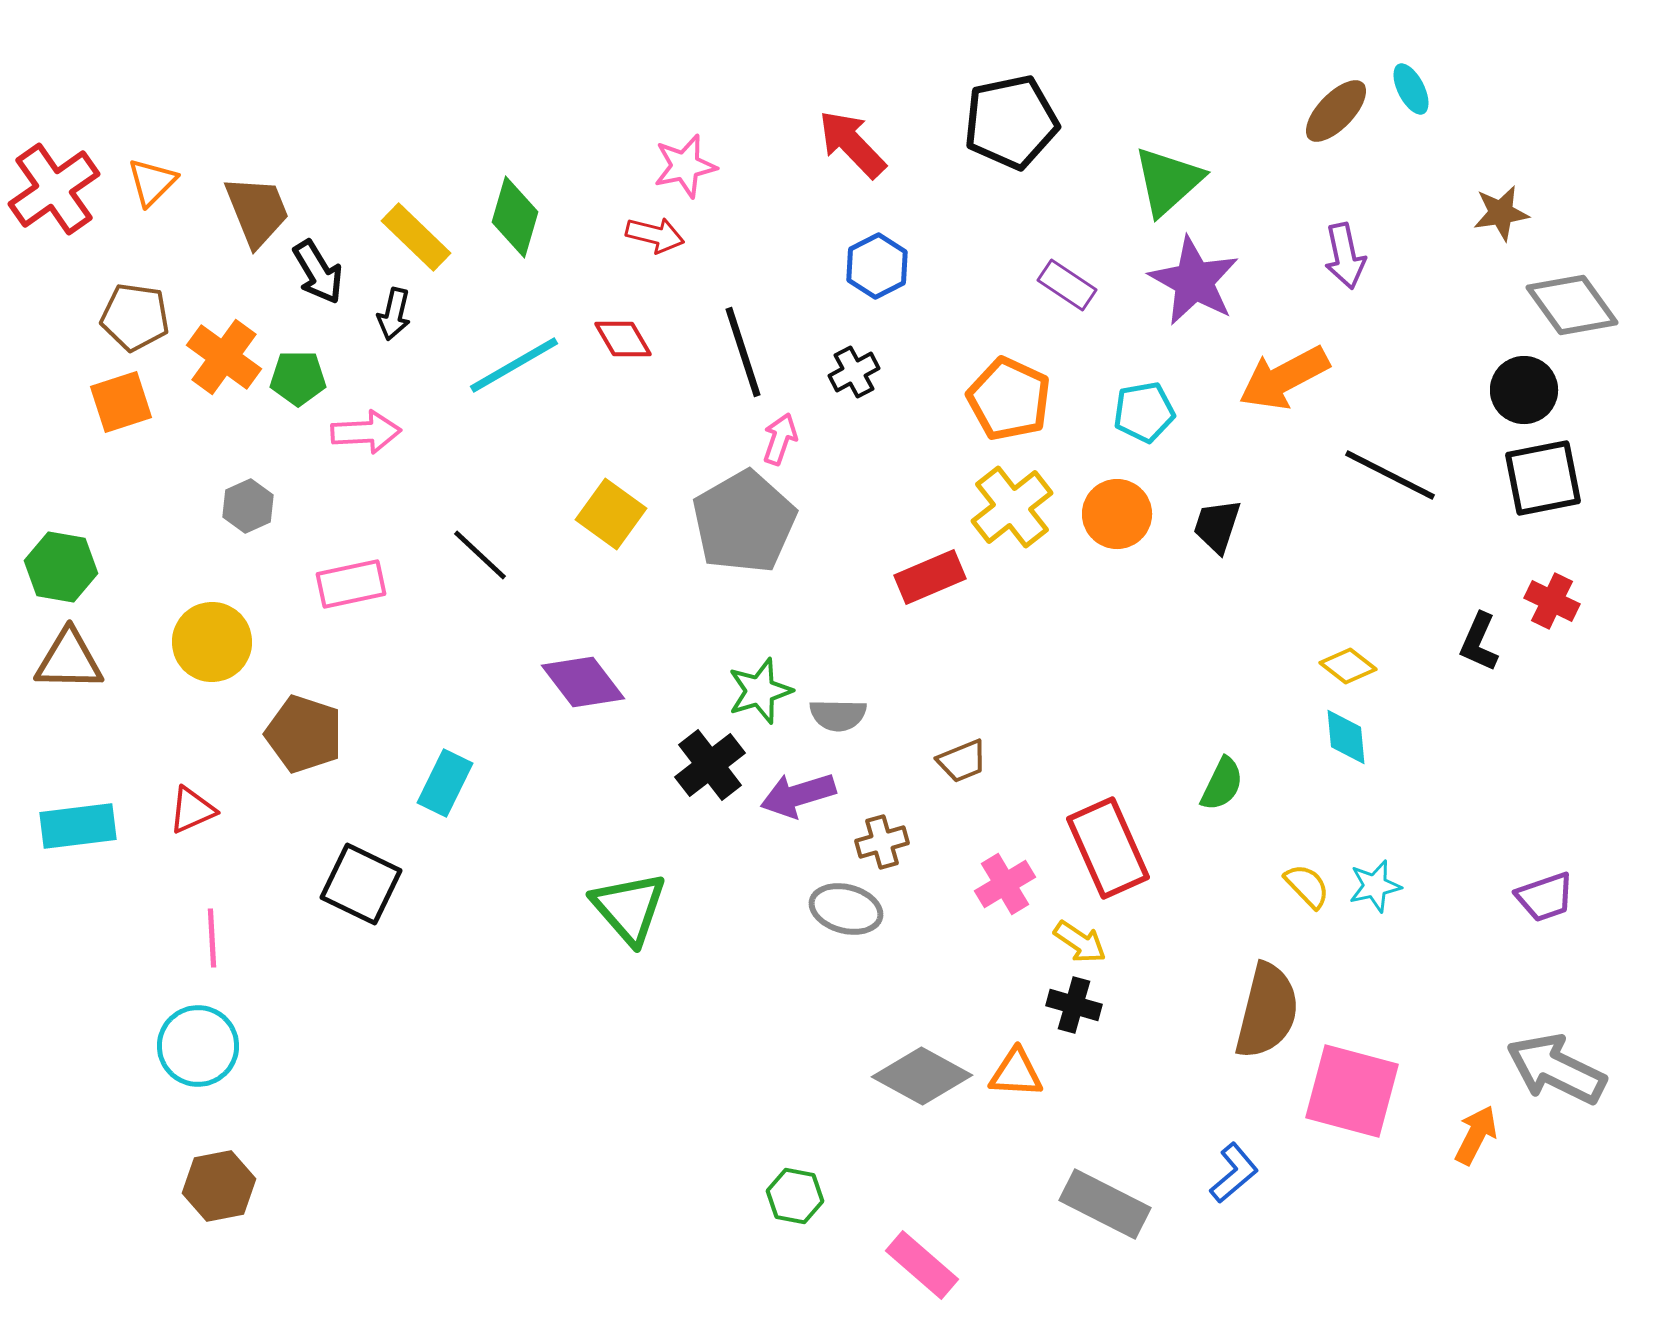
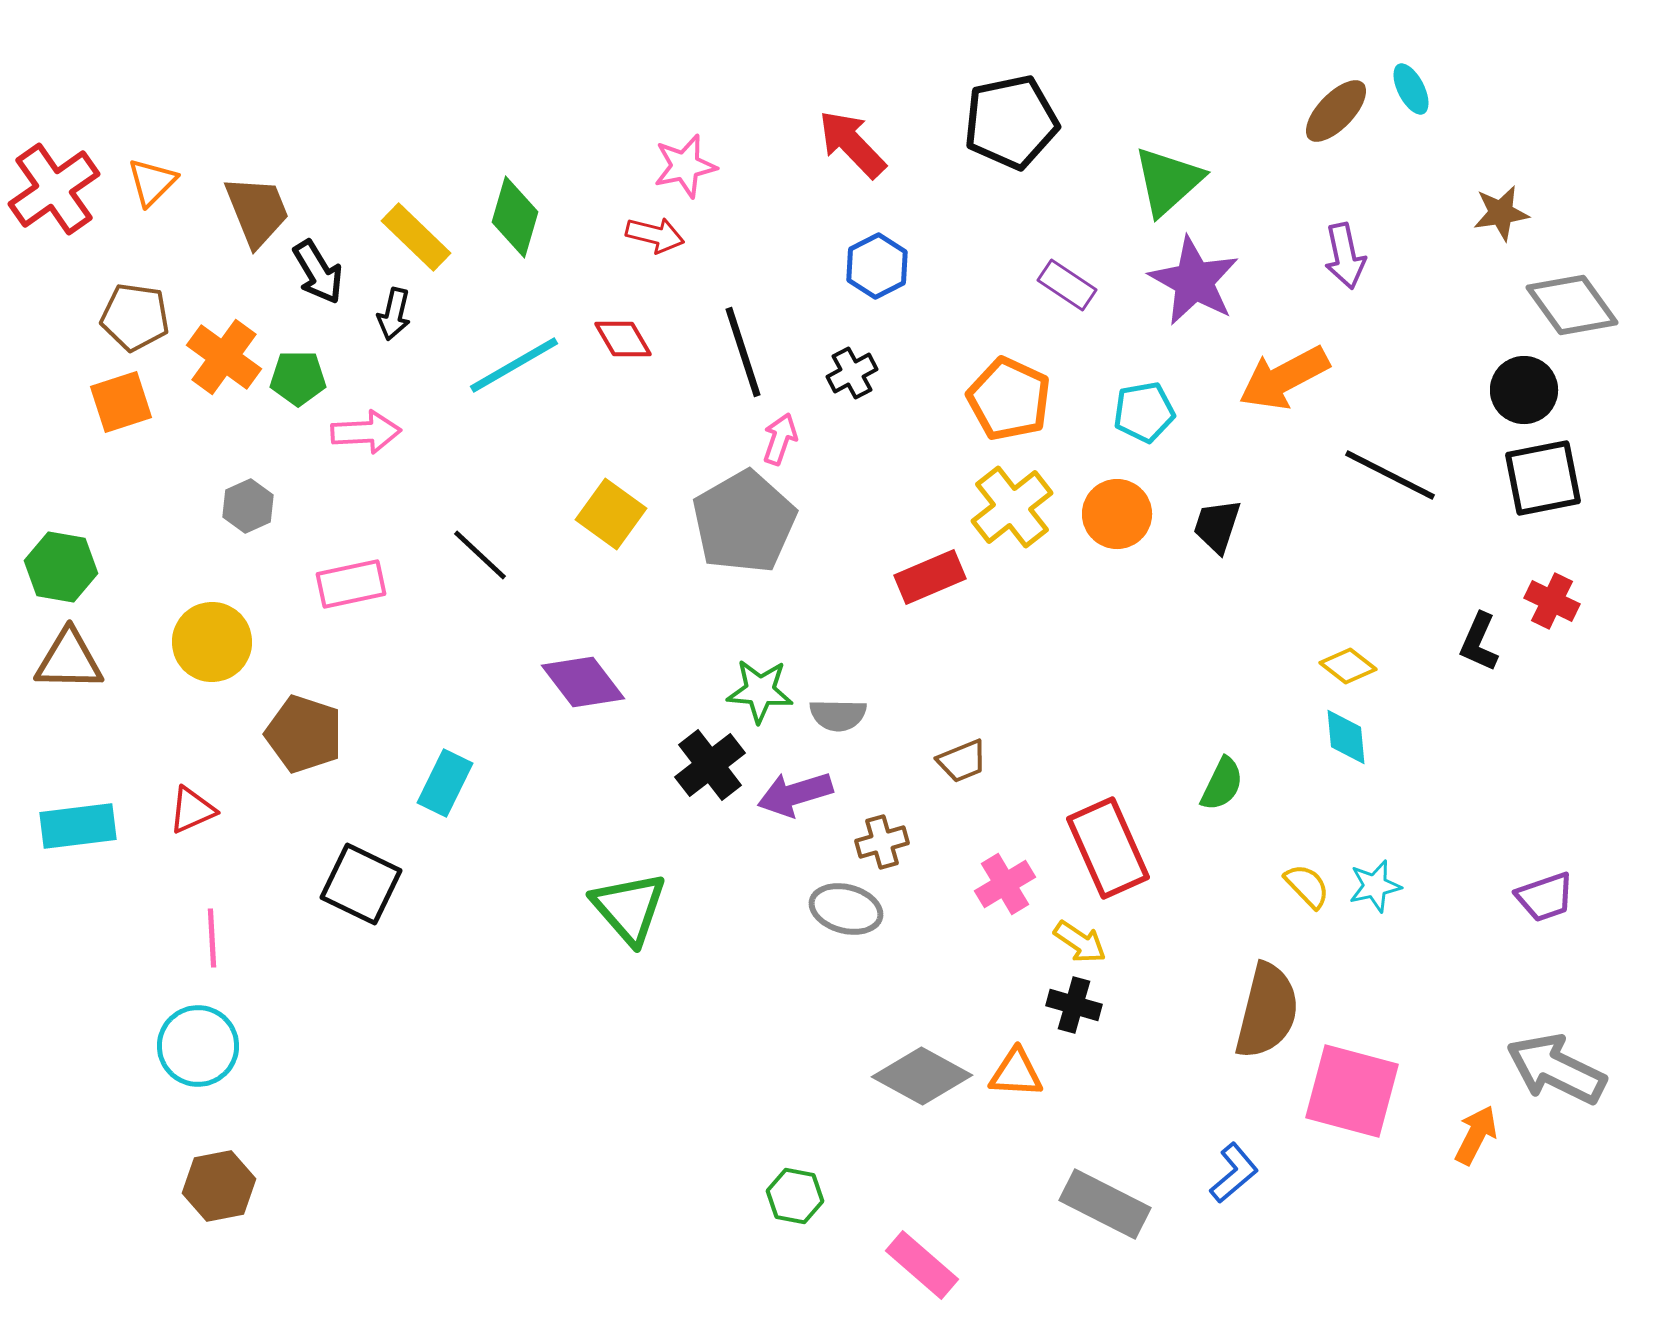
black cross at (854, 372): moved 2 px left, 1 px down
green star at (760, 691): rotated 22 degrees clockwise
purple arrow at (798, 795): moved 3 px left, 1 px up
